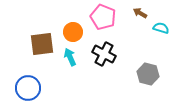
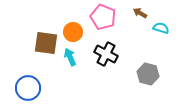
brown square: moved 4 px right, 1 px up; rotated 15 degrees clockwise
black cross: moved 2 px right
